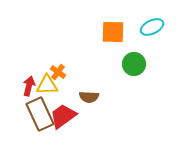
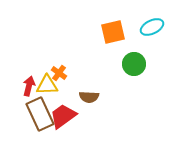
orange square: rotated 15 degrees counterclockwise
orange cross: moved 1 px right, 1 px down
